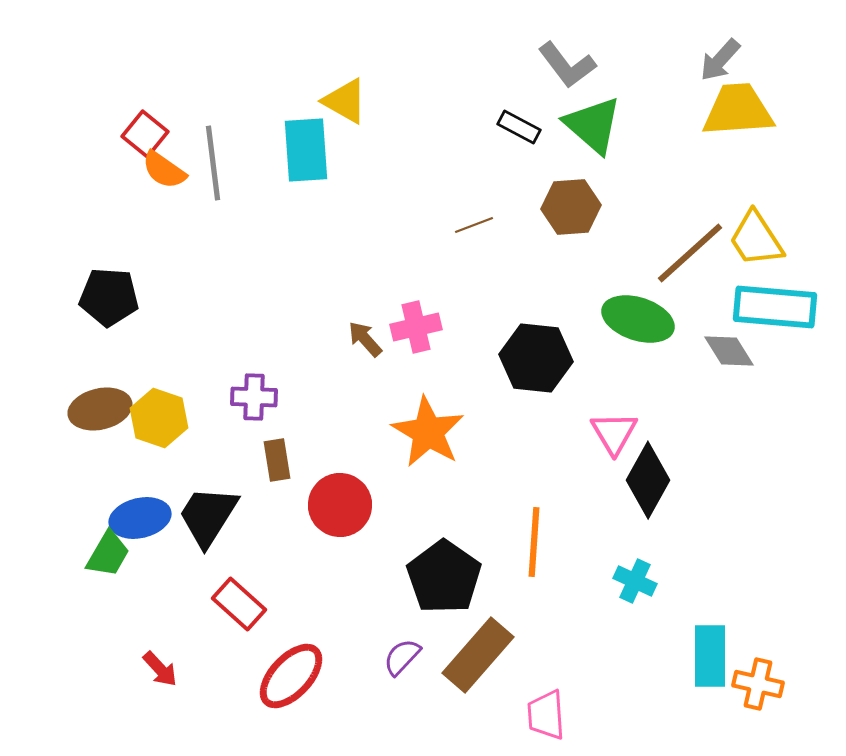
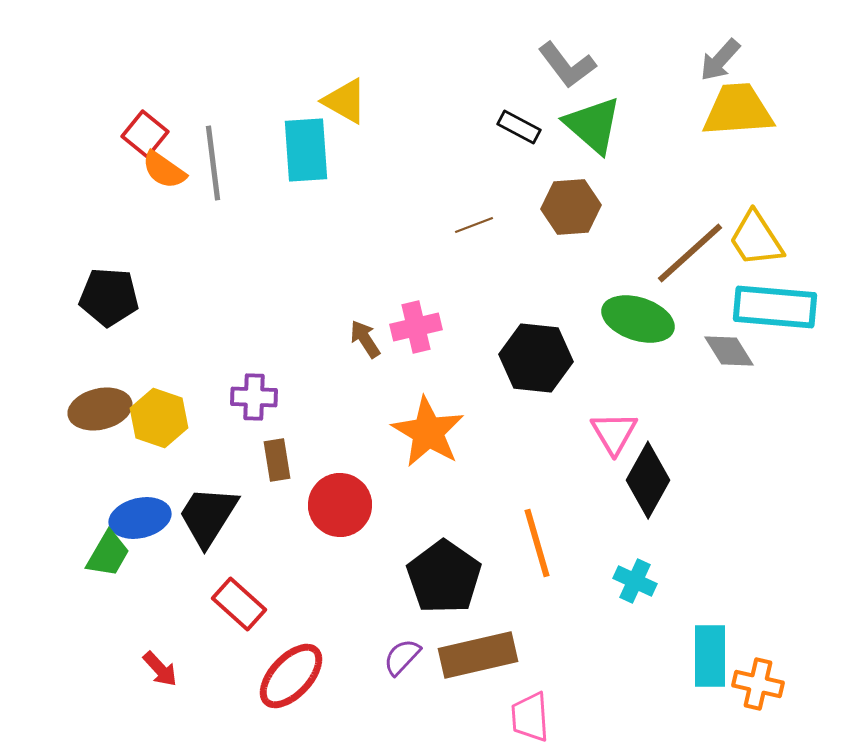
brown arrow at (365, 339): rotated 9 degrees clockwise
orange line at (534, 542): moved 3 px right, 1 px down; rotated 20 degrees counterclockwise
brown rectangle at (478, 655): rotated 36 degrees clockwise
pink trapezoid at (546, 715): moved 16 px left, 2 px down
